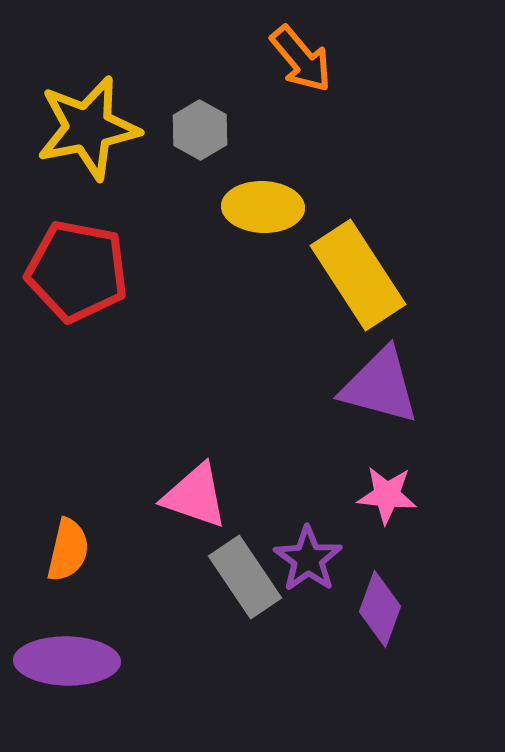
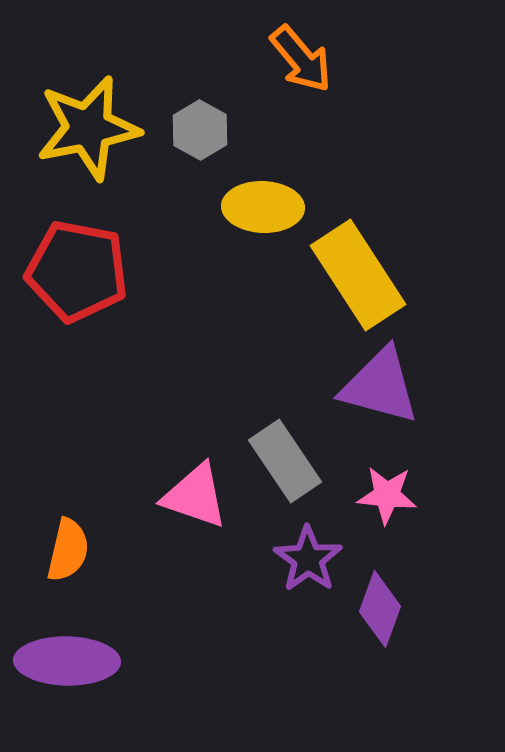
gray rectangle: moved 40 px right, 116 px up
